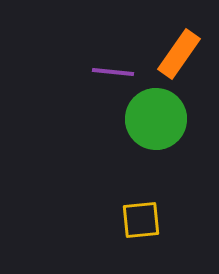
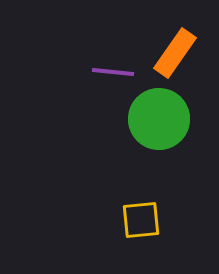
orange rectangle: moved 4 px left, 1 px up
green circle: moved 3 px right
